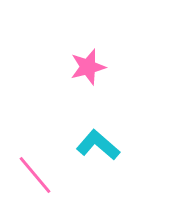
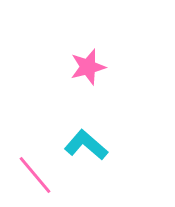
cyan L-shape: moved 12 px left
